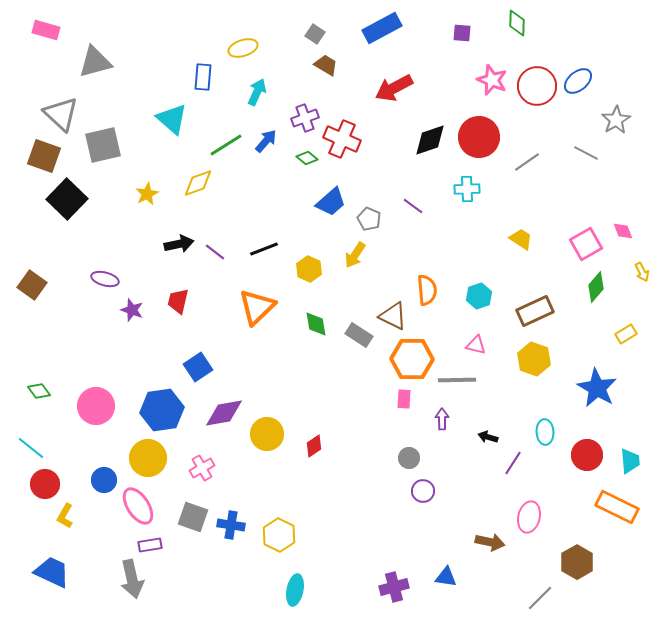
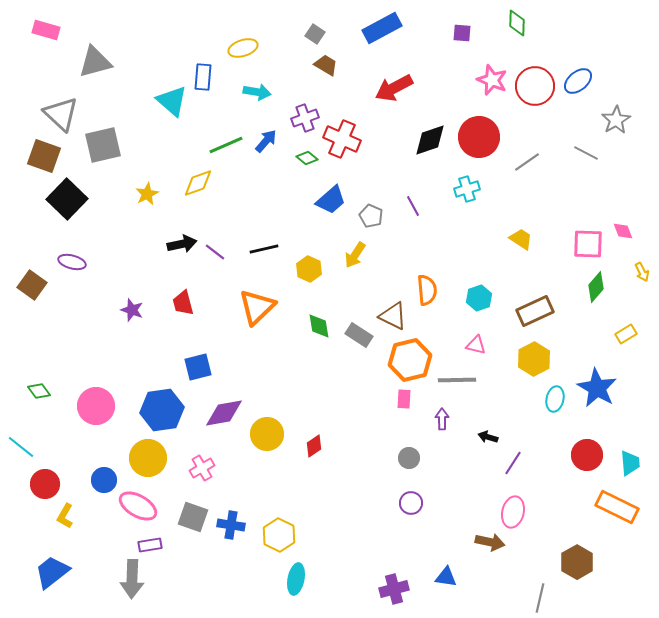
red circle at (537, 86): moved 2 px left
cyan arrow at (257, 92): rotated 76 degrees clockwise
cyan triangle at (172, 119): moved 18 px up
green line at (226, 145): rotated 8 degrees clockwise
cyan cross at (467, 189): rotated 15 degrees counterclockwise
blue trapezoid at (331, 202): moved 2 px up
purple line at (413, 206): rotated 25 degrees clockwise
gray pentagon at (369, 219): moved 2 px right, 3 px up
black arrow at (179, 244): moved 3 px right
pink square at (586, 244): moved 2 px right; rotated 32 degrees clockwise
black line at (264, 249): rotated 8 degrees clockwise
purple ellipse at (105, 279): moved 33 px left, 17 px up
cyan hexagon at (479, 296): moved 2 px down
red trapezoid at (178, 301): moved 5 px right, 2 px down; rotated 28 degrees counterclockwise
green diamond at (316, 324): moved 3 px right, 2 px down
orange hexagon at (412, 359): moved 2 px left, 1 px down; rotated 15 degrees counterclockwise
yellow hexagon at (534, 359): rotated 12 degrees clockwise
blue square at (198, 367): rotated 20 degrees clockwise
cyan ellipse at (545, 432): moved 10 px right, 33 px up; rotated 15 degrees clockwise
cyan line at (31, 448): moved 10 px left, 1 px up
cyan trapezoid at (630, 461): moved 2 px down
purple circle at (423, 491): moved 12 px left, 12 px down
pink ellipse at (138, 506): rotated 27 degrees counterclockwise
pink ellipse at (529, 517): moved 16 px left, 5 px up
blue trapezoid at (52, 572): rotated 63 degrees counterclockwise
gray arrow at (132, 579): rotated 15 degrees clockwise
purple cross at (394, 587): moved 2 px down
cyan ellipse at (295, 590): moved 1 px right, 11 px up
gray line at (540, 598): rotated 32 degrees counterclockwise
